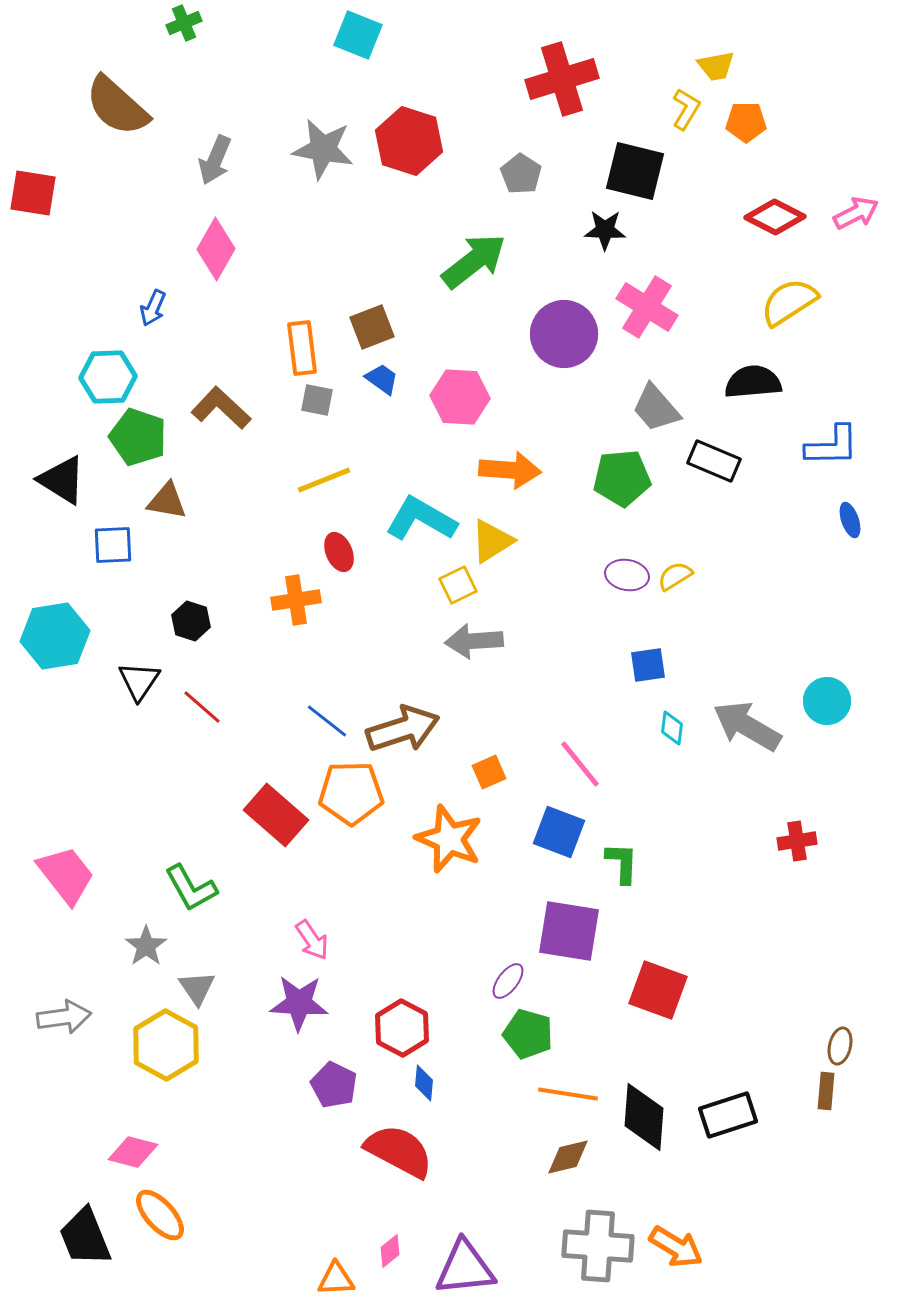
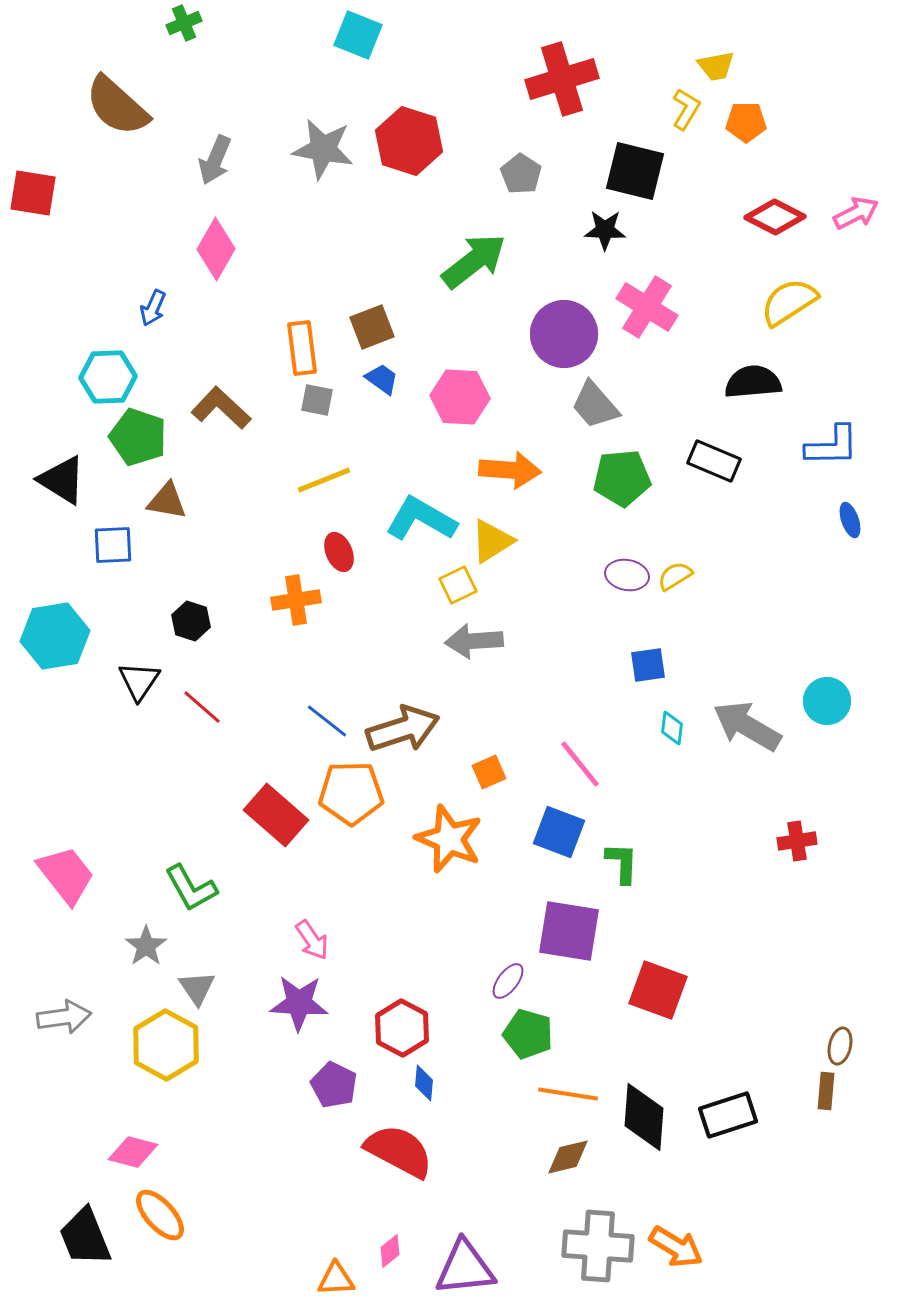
gray trapezoid at (656, 408): moved 61 px left, 3 px up
